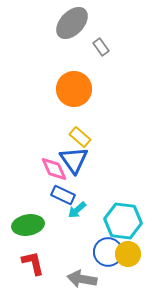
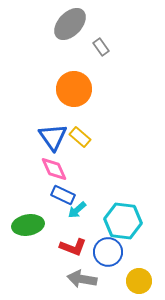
gray ellipse: moved 2 px left, 1 px down
blue triangle: moved 21 px left, 23 px up
yellow circle: moved 11 px right, 27 px down
red L-shape: moved 40 px right, 16 px up; rotated 124 degrees clockwise
